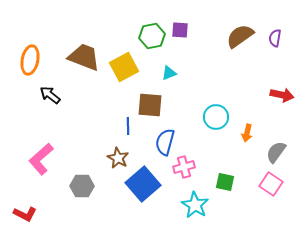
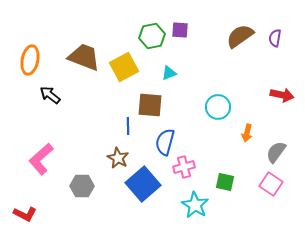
cyan circle: moved 2 px right, 10 px up
